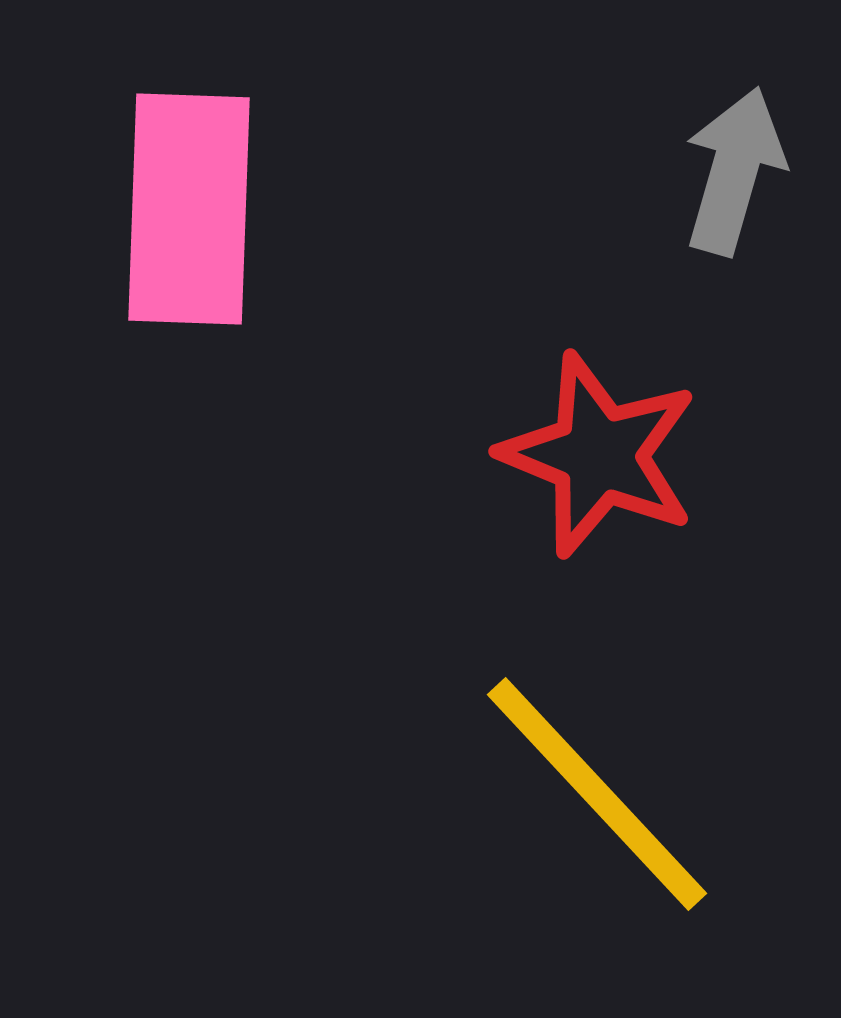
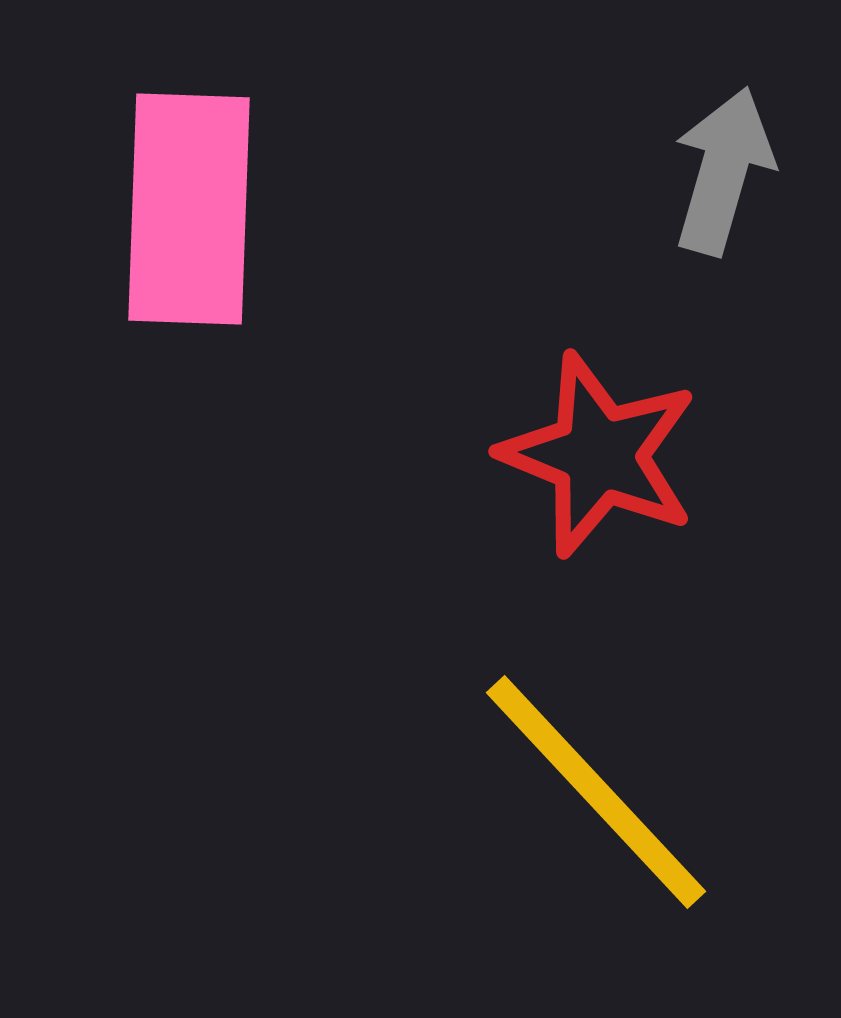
gray arrow: moved 11 px left
yellow line: moved 1 px left, 2 px up
